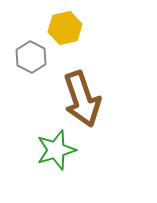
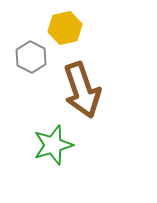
brown arrow: moved 9 px up
green star: moved 3 px left, 5 px up
